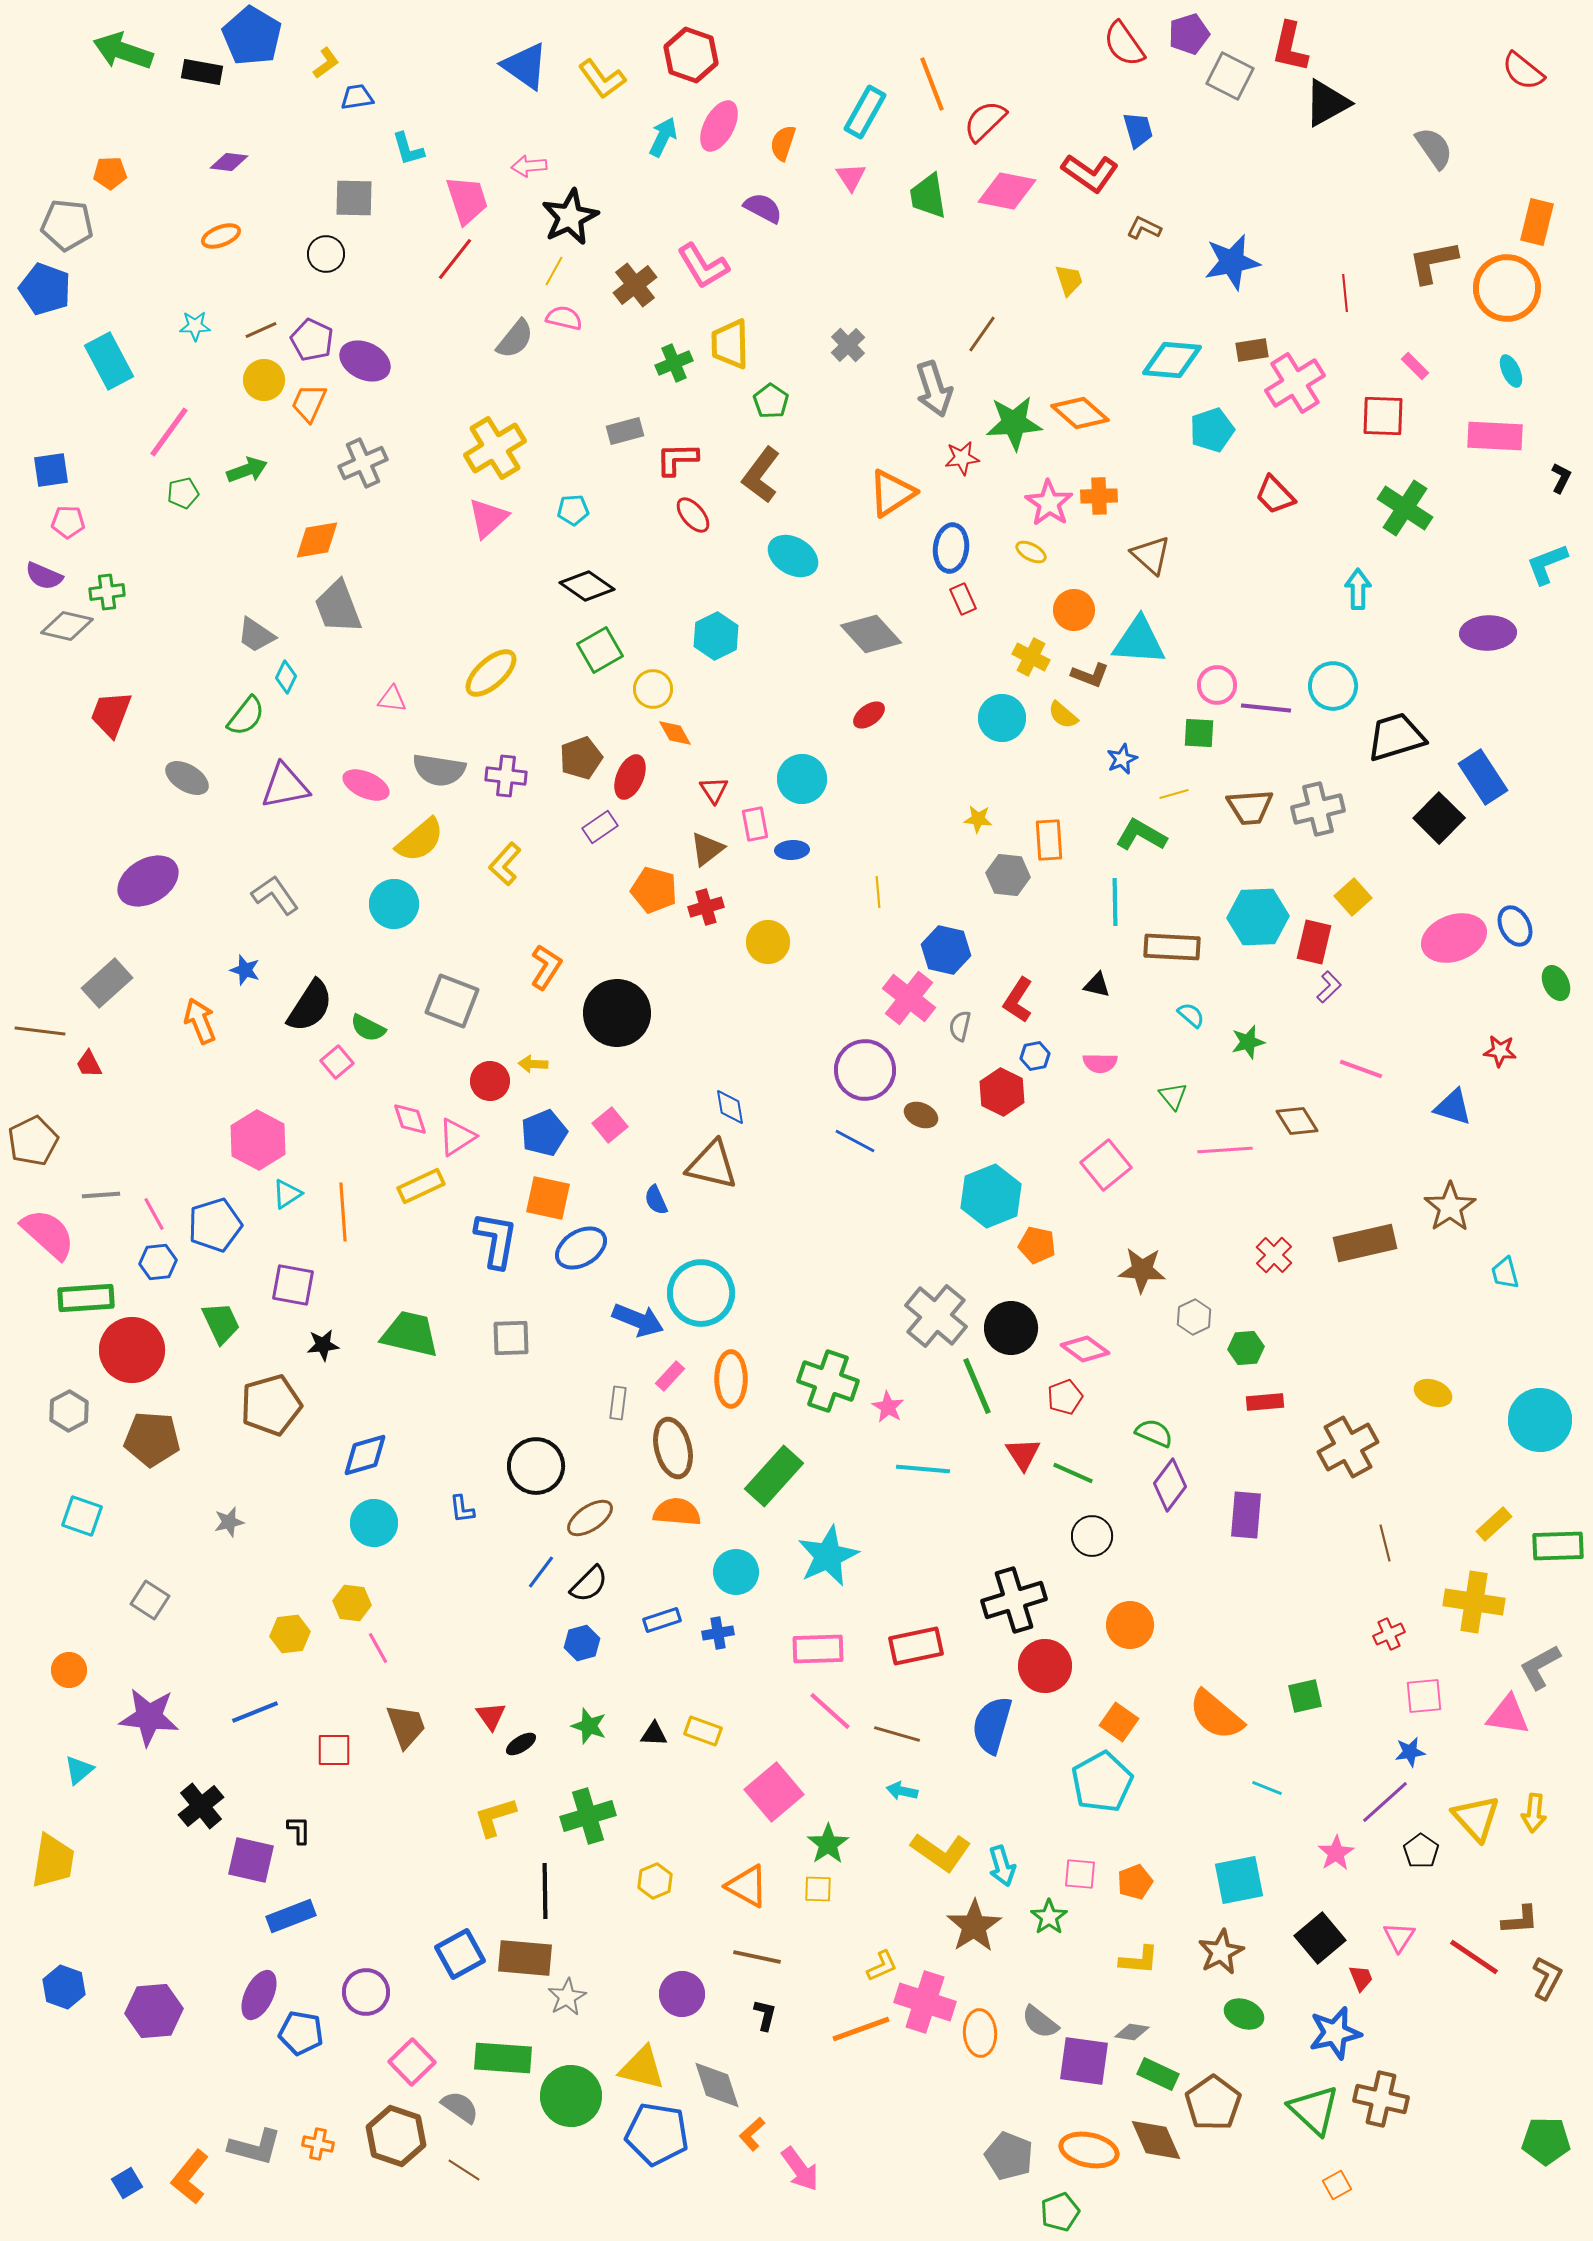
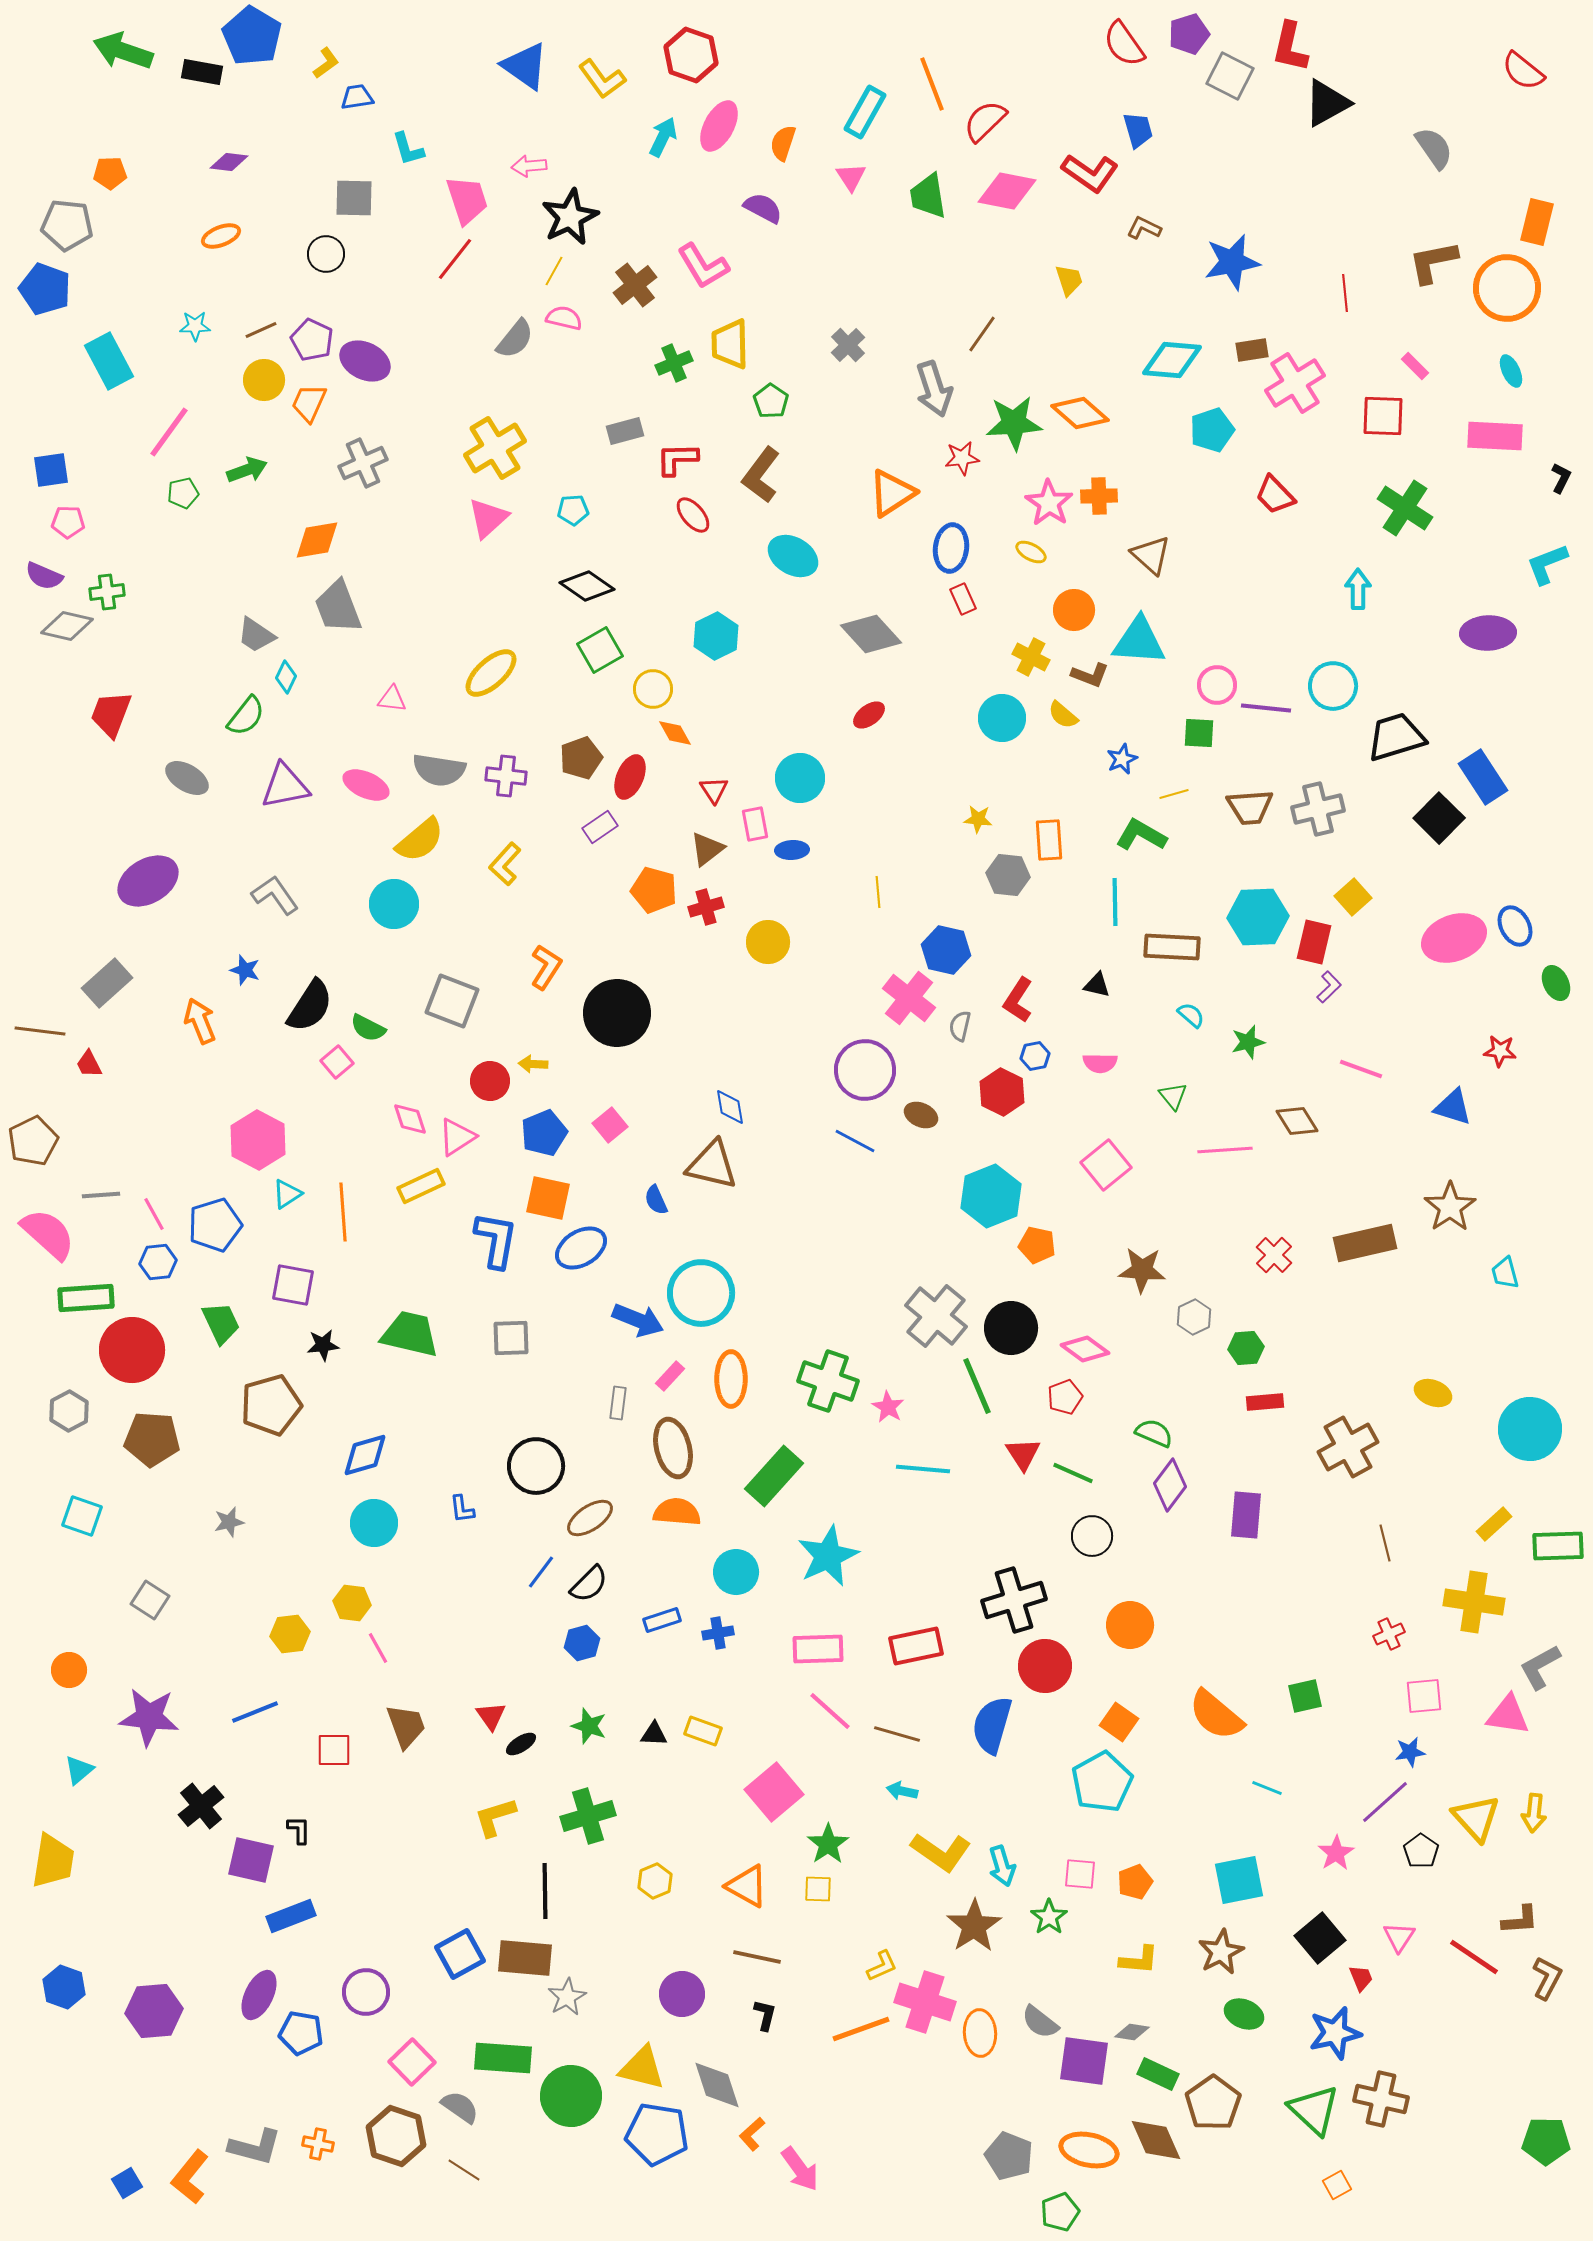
cyan circle at (802, 779): moved 2 px left, 1 px up
cyan circle at (1540, 1420): moved 10 px left, 9 px down
